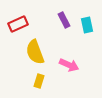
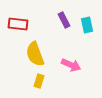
red rectangle: rotated 30 degrees clockwise
yellow semicircle: moved 2 px down
pink arrow: moved 2 px right
